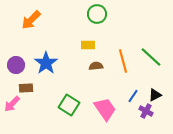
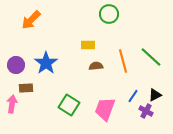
green circle: moved 12 px right
pink arrow: rotated 144 degrees clockwise
pink trapezoid: rotated 125 degrees counterclockwise
